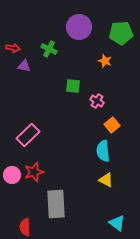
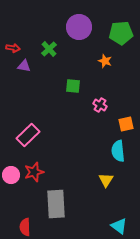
green cross: rotated 21 degrees clockwise
pink cross: moved 3 px right, 4 px down
orange square: moved 14 px right, 1 px up; rotated 28 degrees clockwise
cyan semicircle: moved 15 px right
pink circle: moved 1 px left
yellow triangle: rotated 35 degrees clockwise
cyan triangle: moved 2 px right, 3 px down
